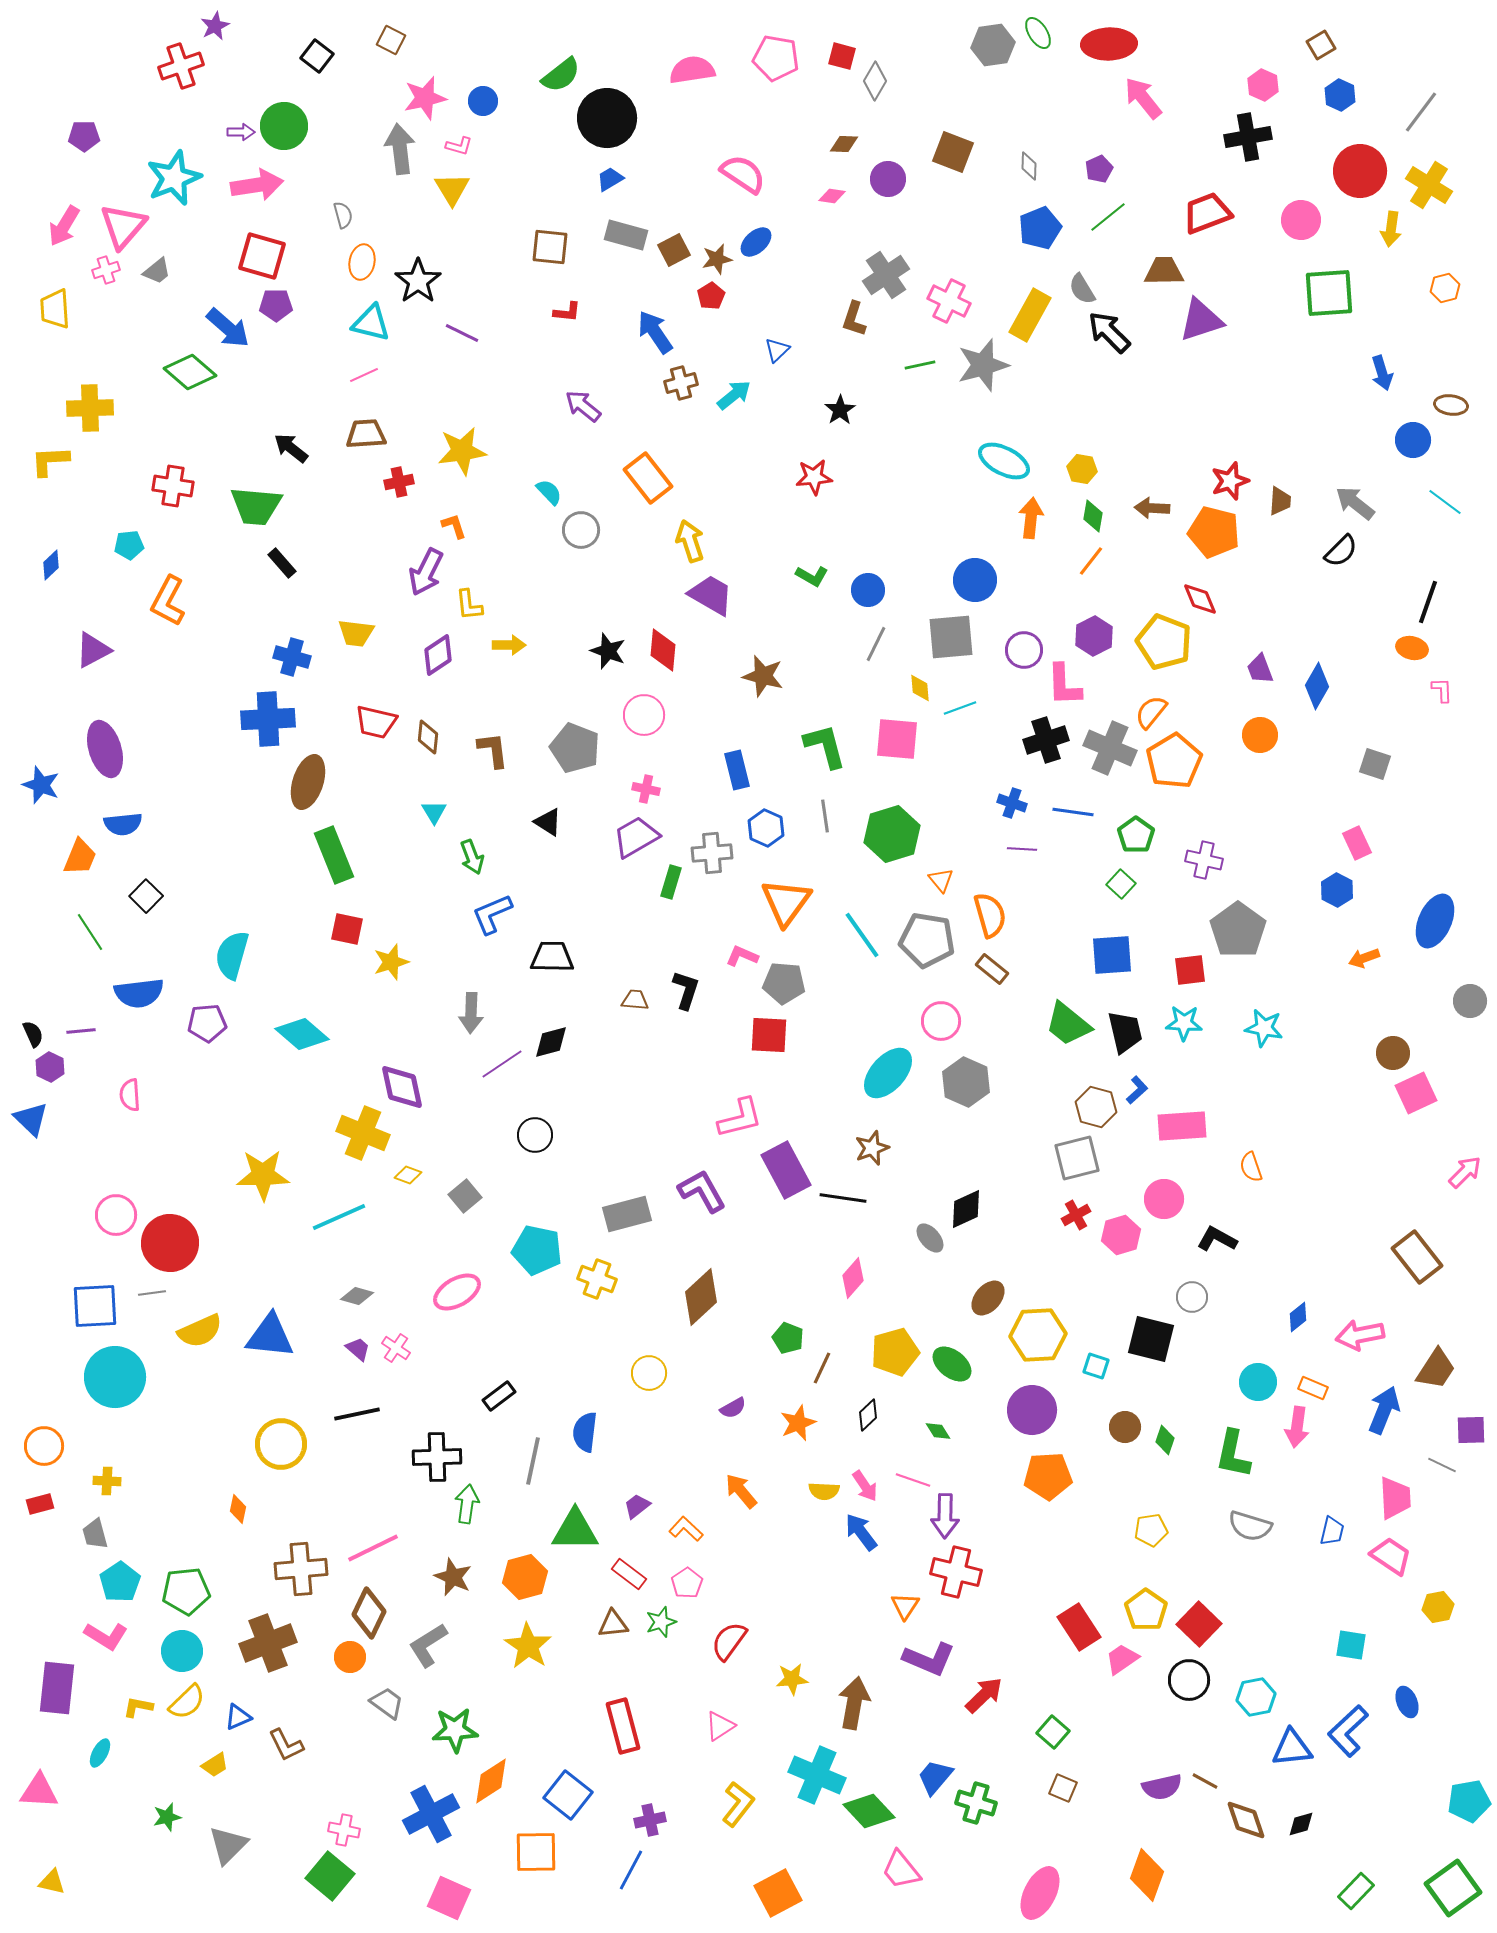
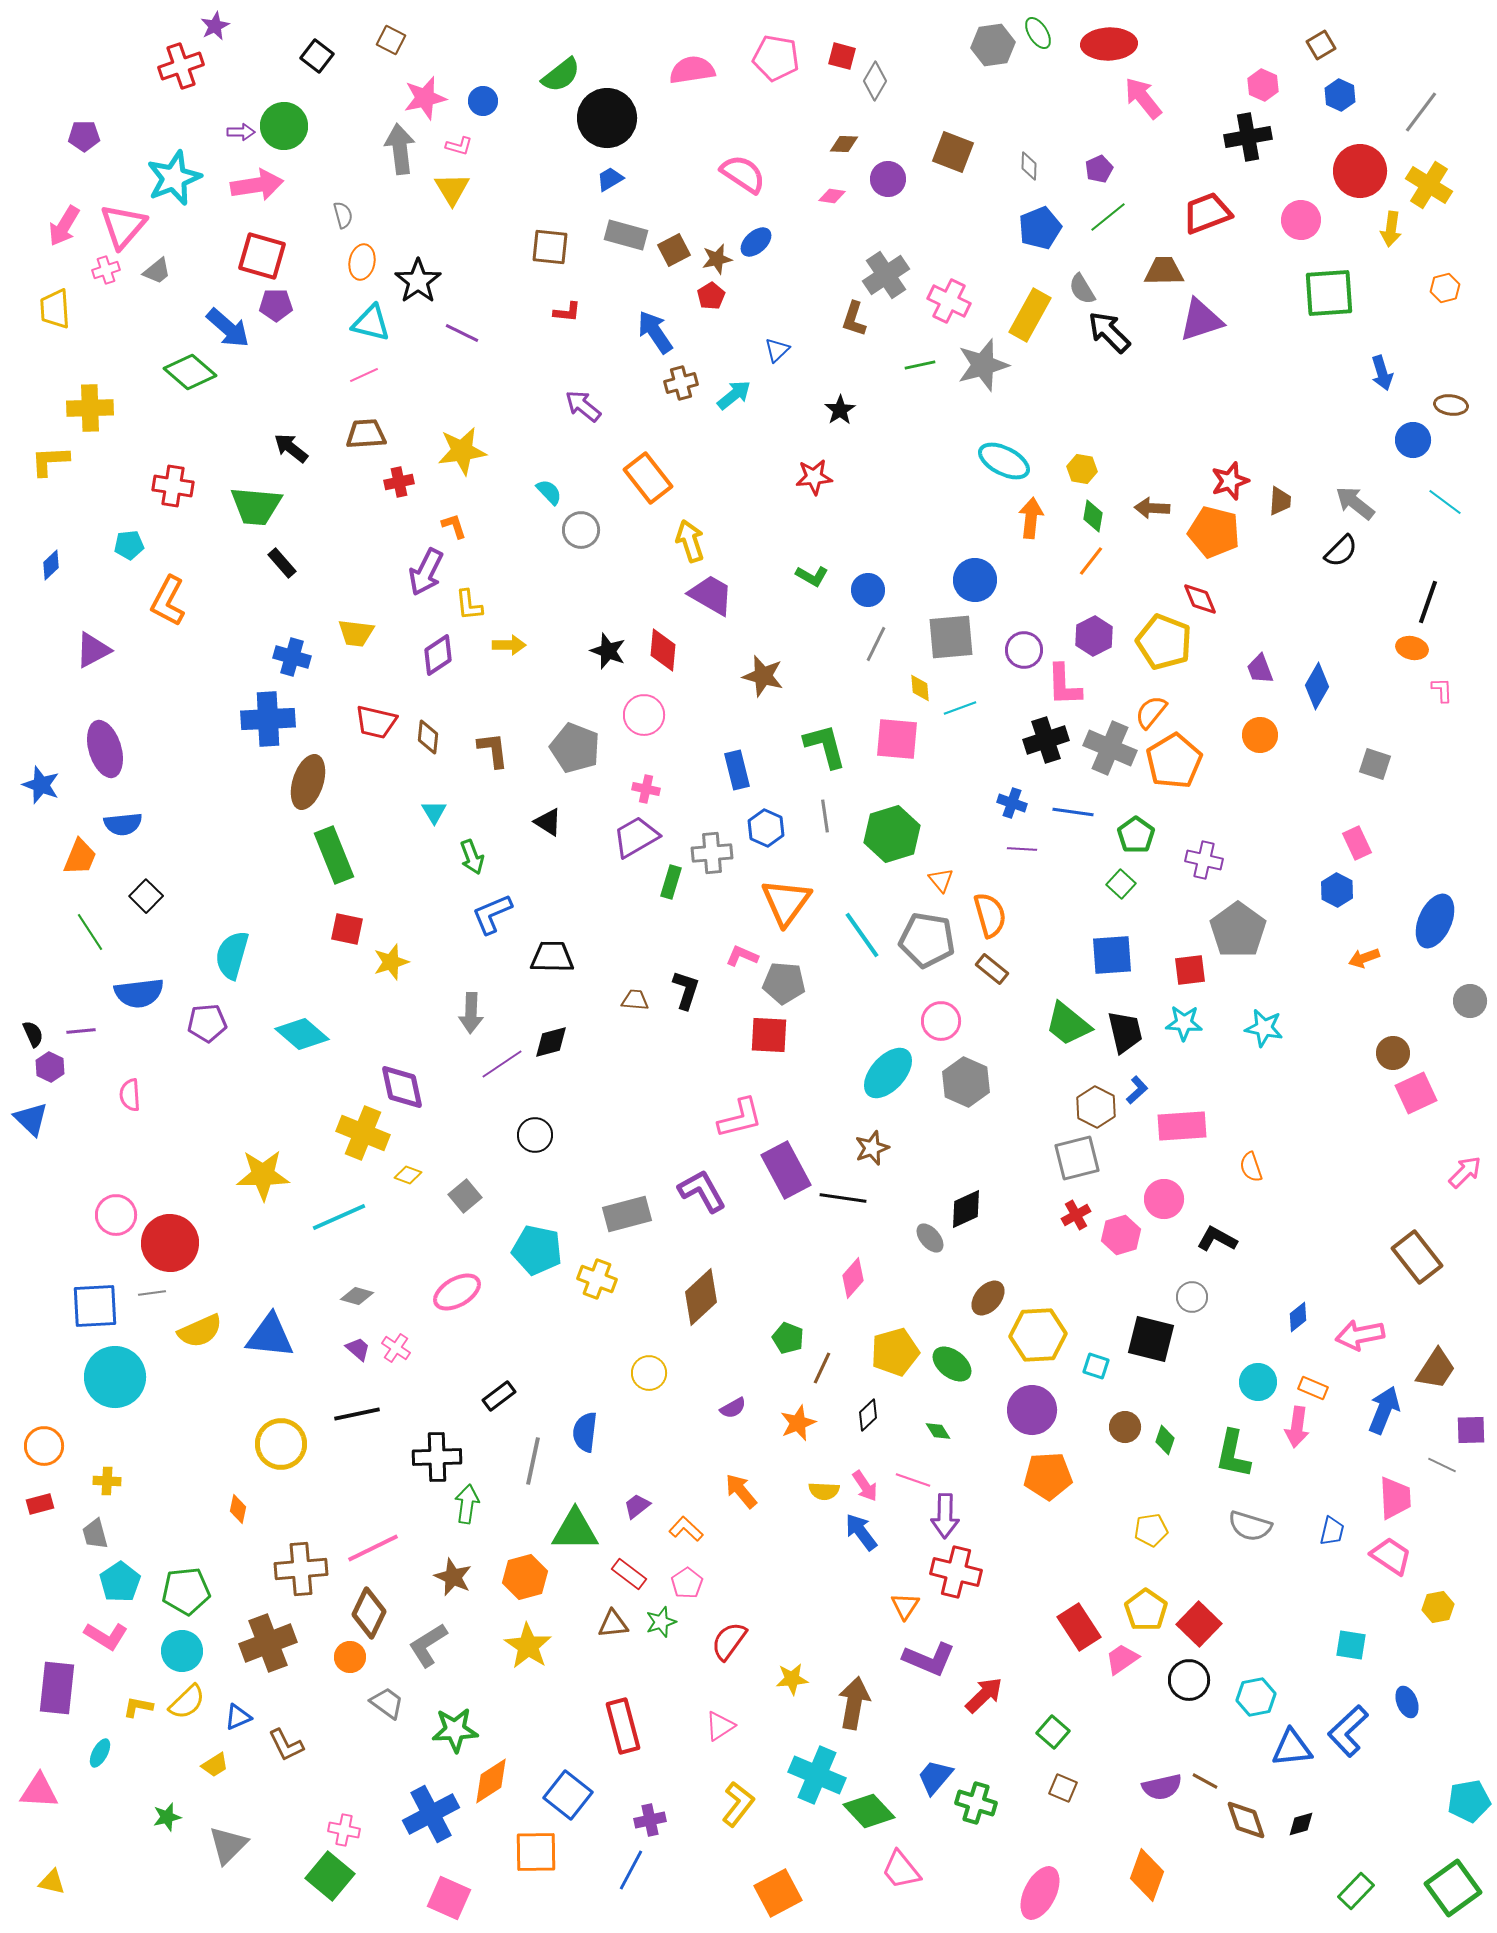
brown hexagon at (1096, 1107): rotated 12 degrees clockwise
